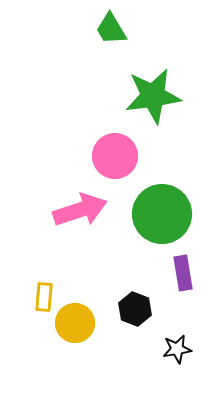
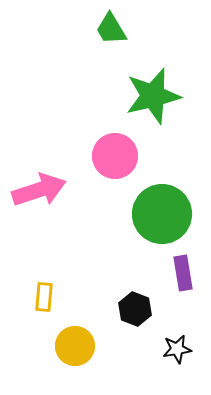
green star: rotated 6 degrees counterclockwise
pink arrow: moved 41 px left, 20 px up
yellow circle: moved 23 px down
